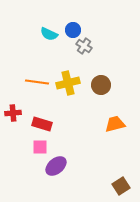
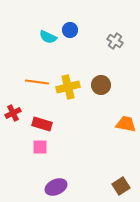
blue circle: moved 3 px left
cyan semicircle: moved 1 px left, 3 px down
gray cross: moved 31 px right, 5 px up
yellow cross: moved 4 px down
red cross: rotated 21 degrees counterclockwise
orange trapezoid: moved 11 px right; rotated 25 degrees clockwise
purple ellipse: moved 21 px down; rotated 15 degrees clockwise
